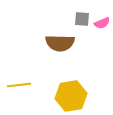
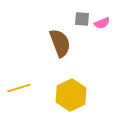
brown semicircle: rotated 112 degrees counterclockwise
yellow line: moved 3 px down; rotated 10 degrees counterclockwise
yellow hexagon: moved 1 px up; rotated 16 degrees counterclockwise
